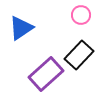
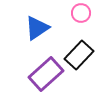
pink circle: moved 2 px up
blue triangle: moved 16 px right
